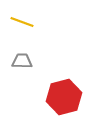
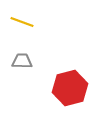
red hexagon: moved 6 px right, 9 px up
